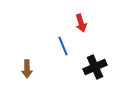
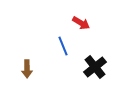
red arrow: rotated 42 degrees counterclockwise
black cross: rotated 15 degrees counterclockwise
